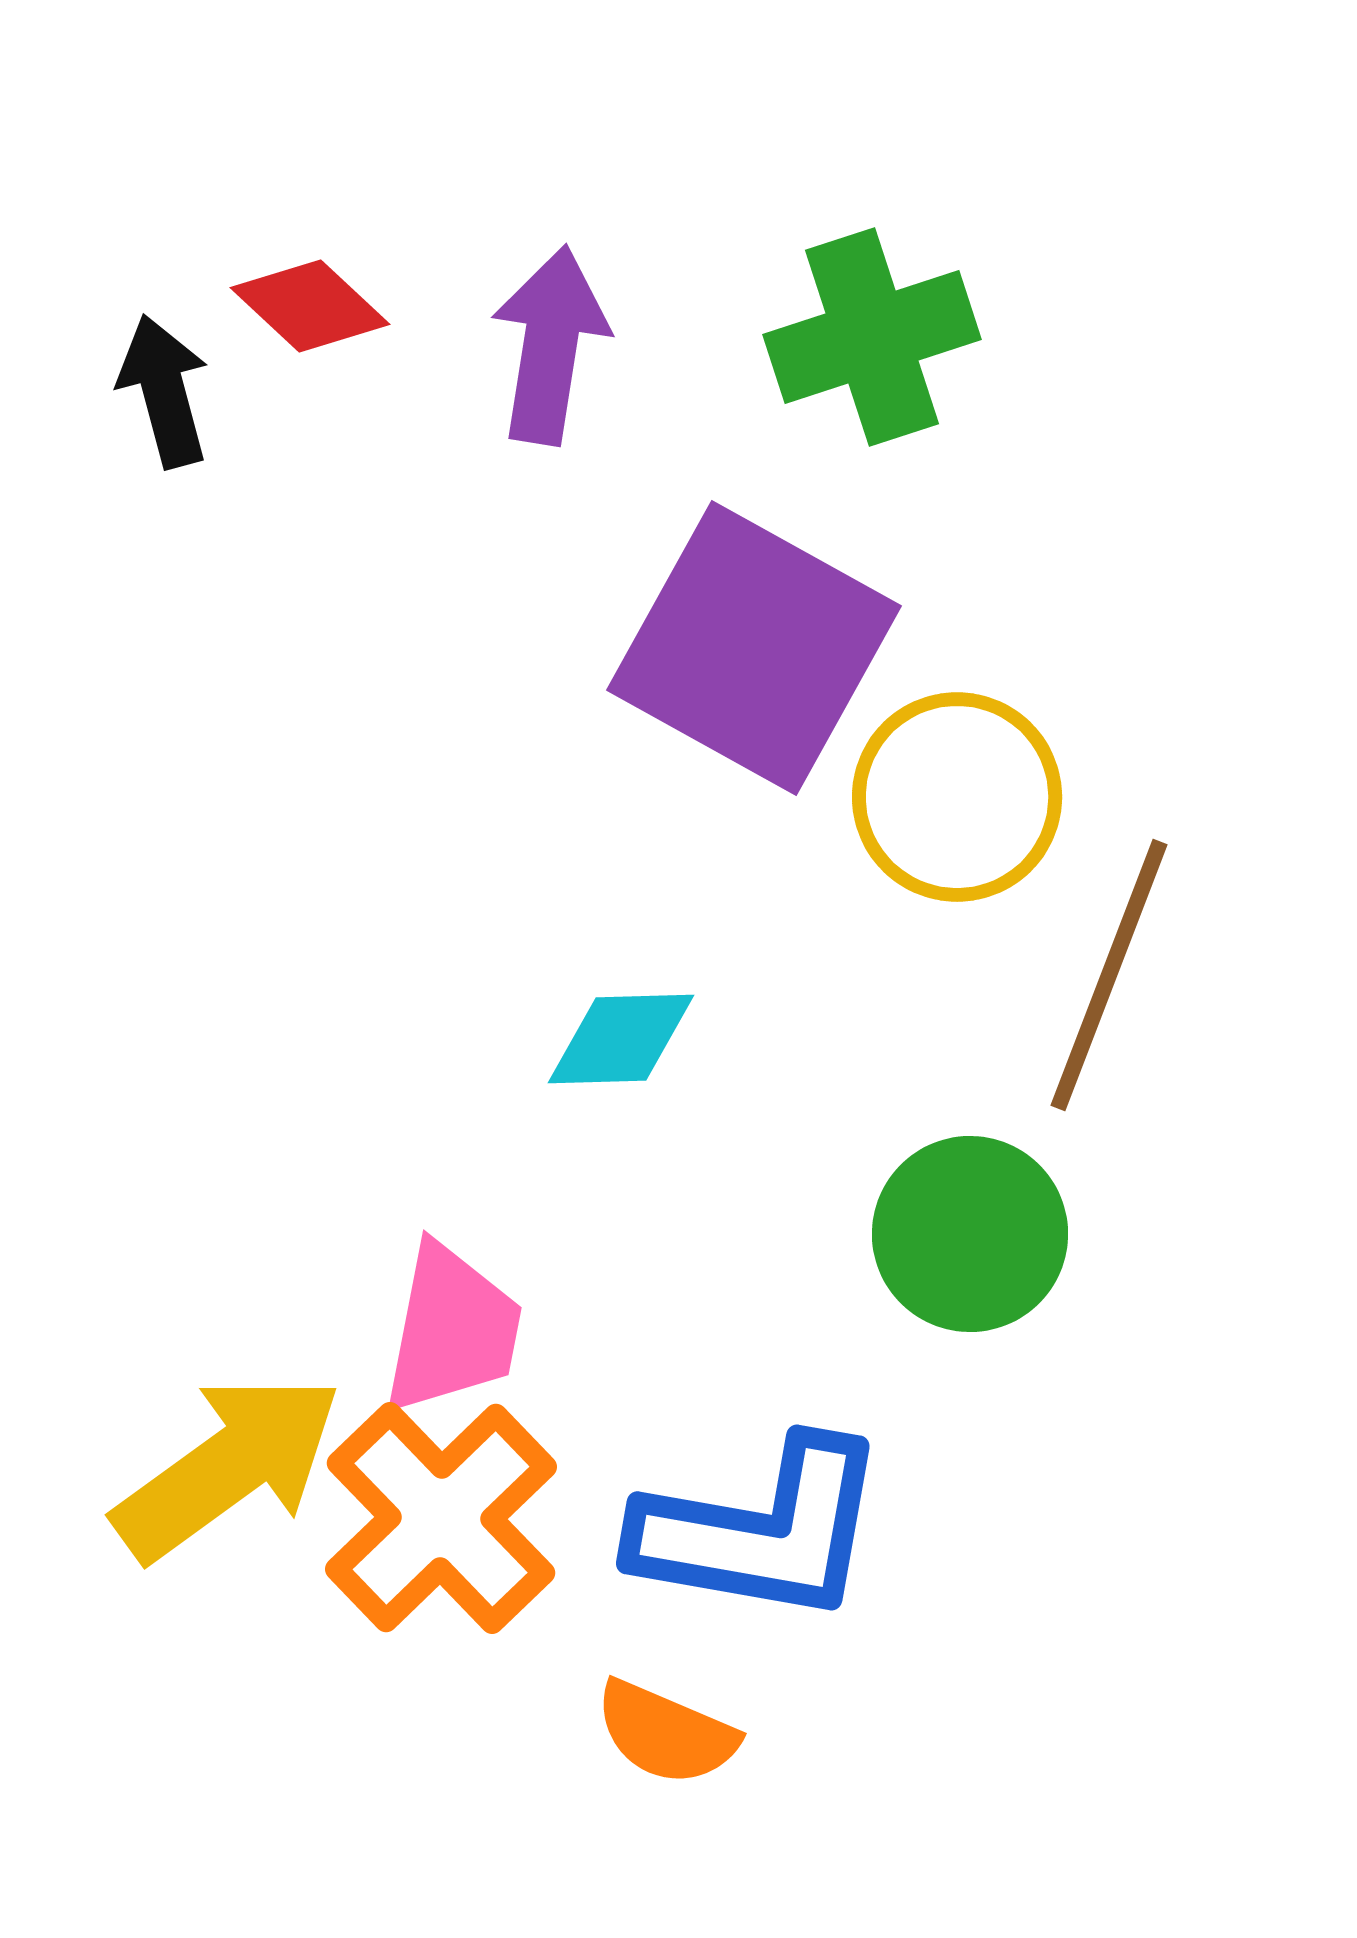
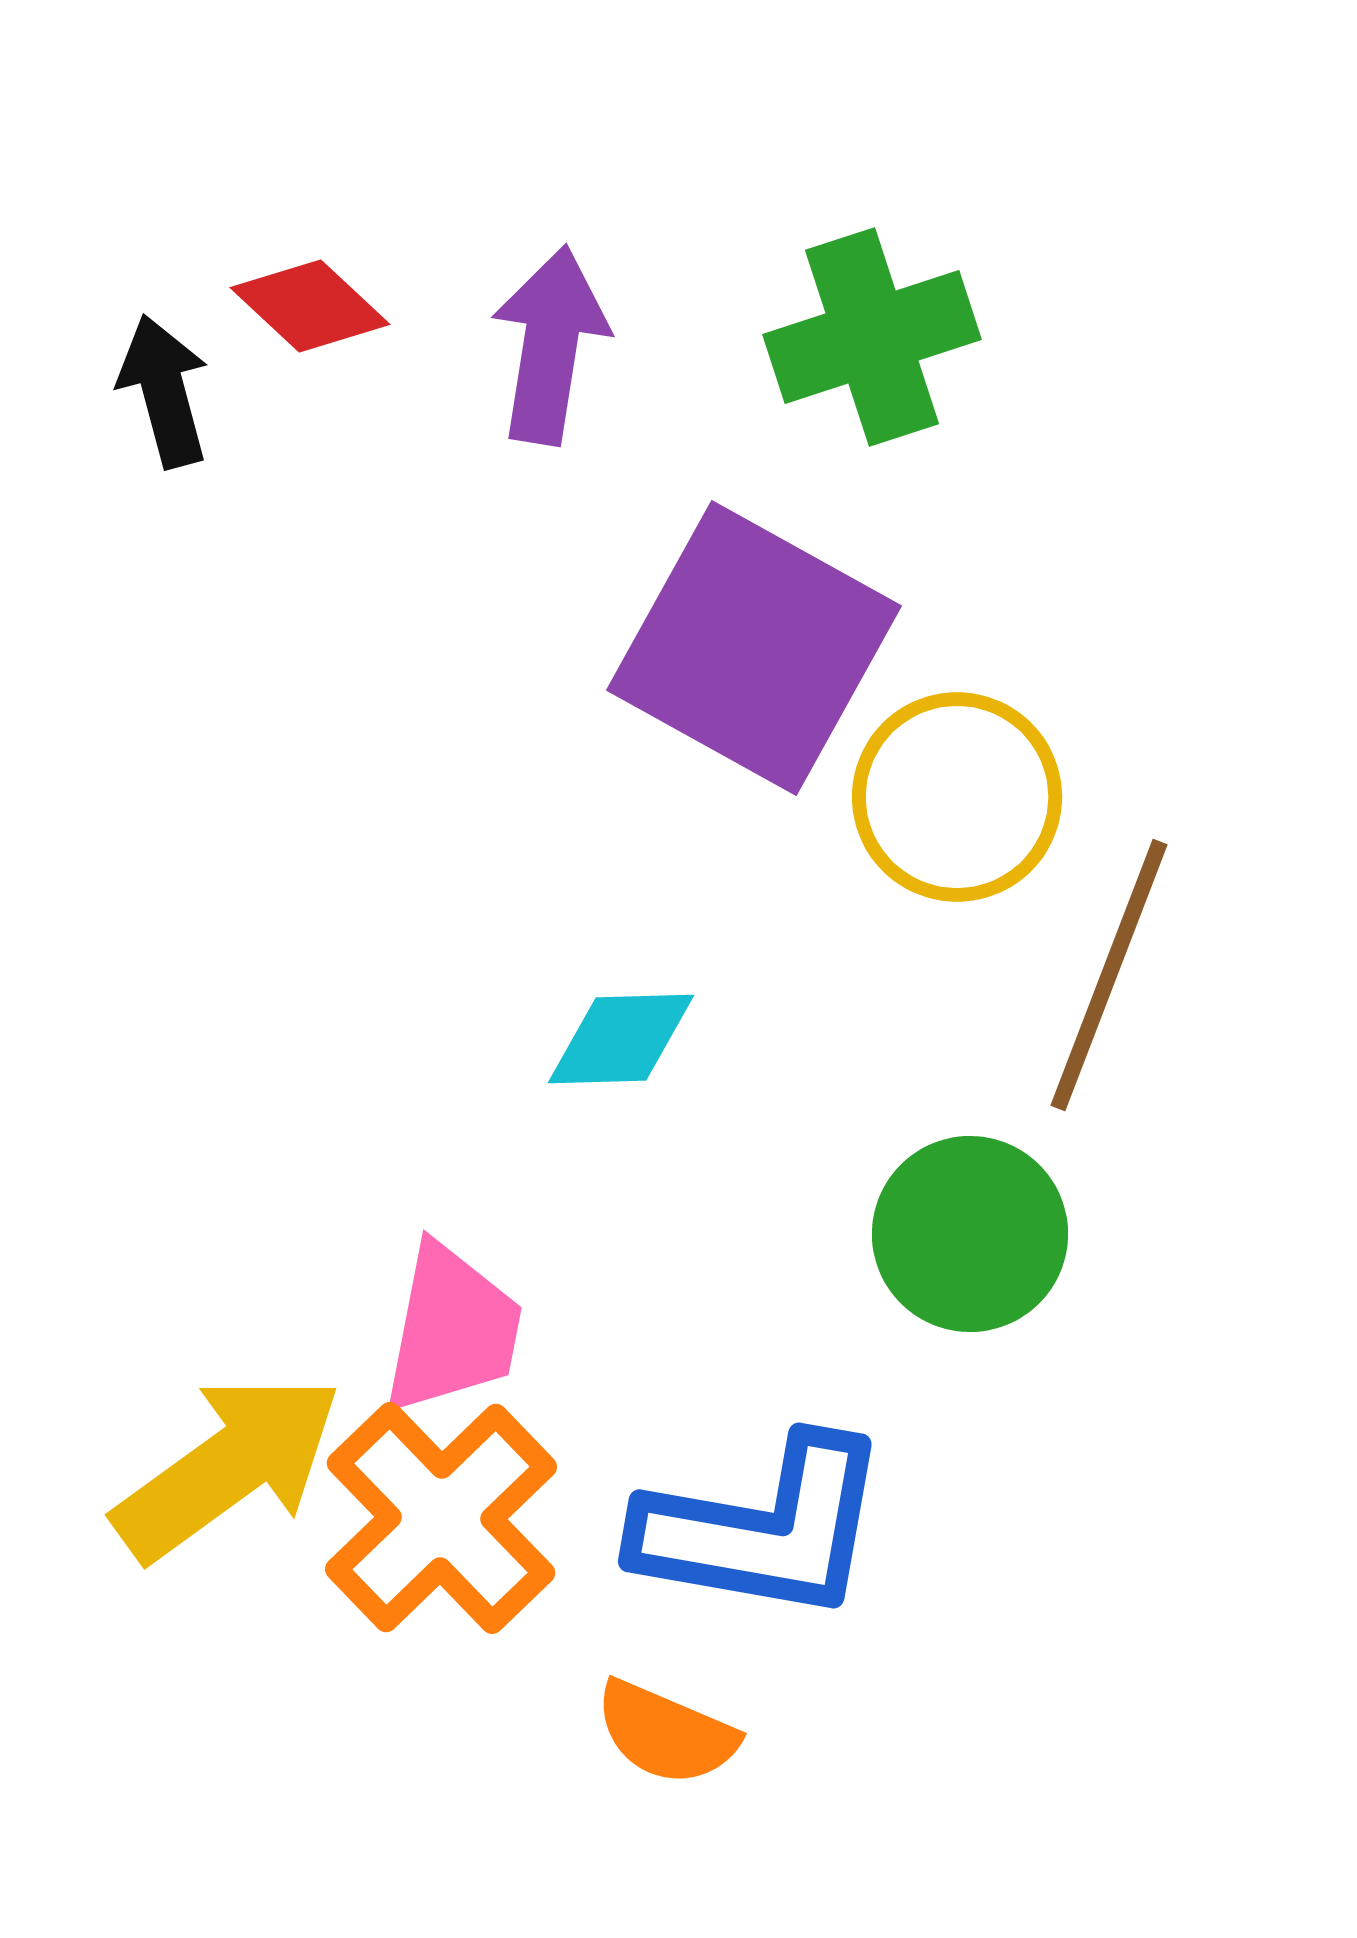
blue L-shape: moved 2 px right, 2 px up
